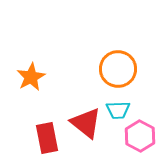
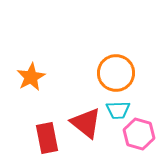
orange circle: moved 2 px left, 4 px down
pink hexagon: moved 1 px left, 2 px up; rotated 12 degrees counterclockwise
